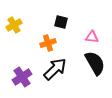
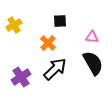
black square: moved 1 px left, 1 px up; rotated 16 degrees counterclockwise
orange cross: rotated 28 degrees counterclockwise
black semicircle: moved 2 px left
purple cross: moved 1 px left
